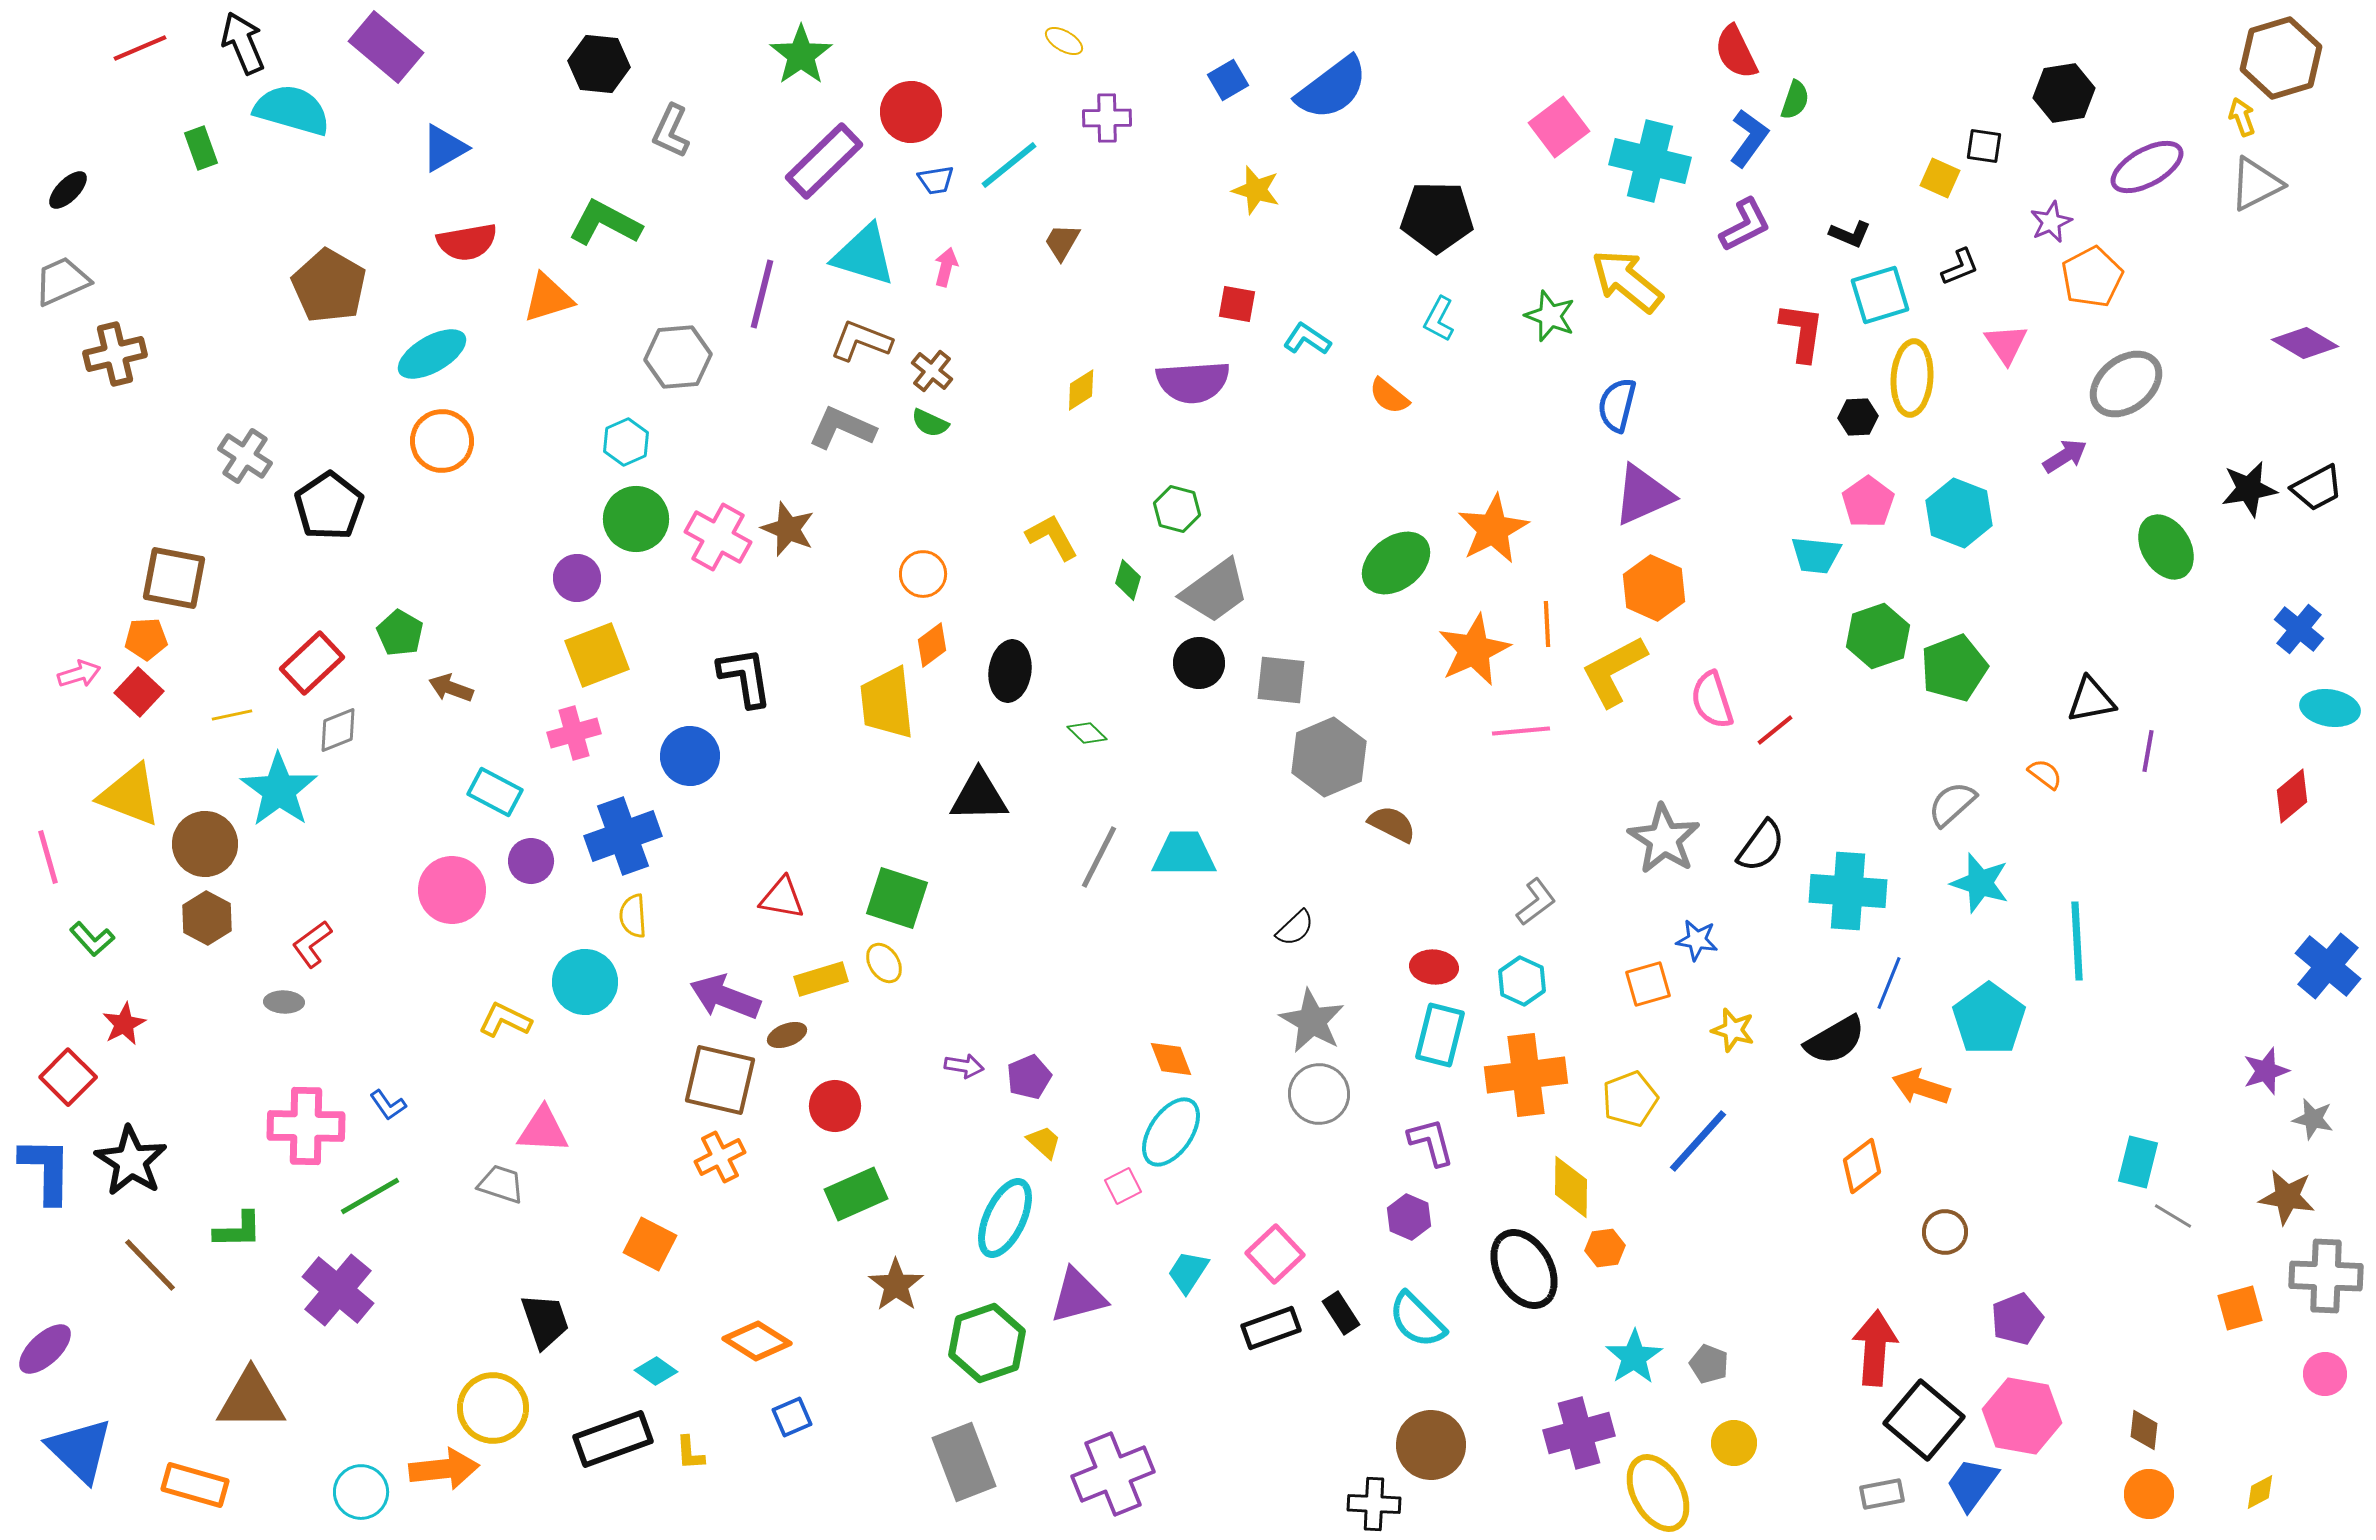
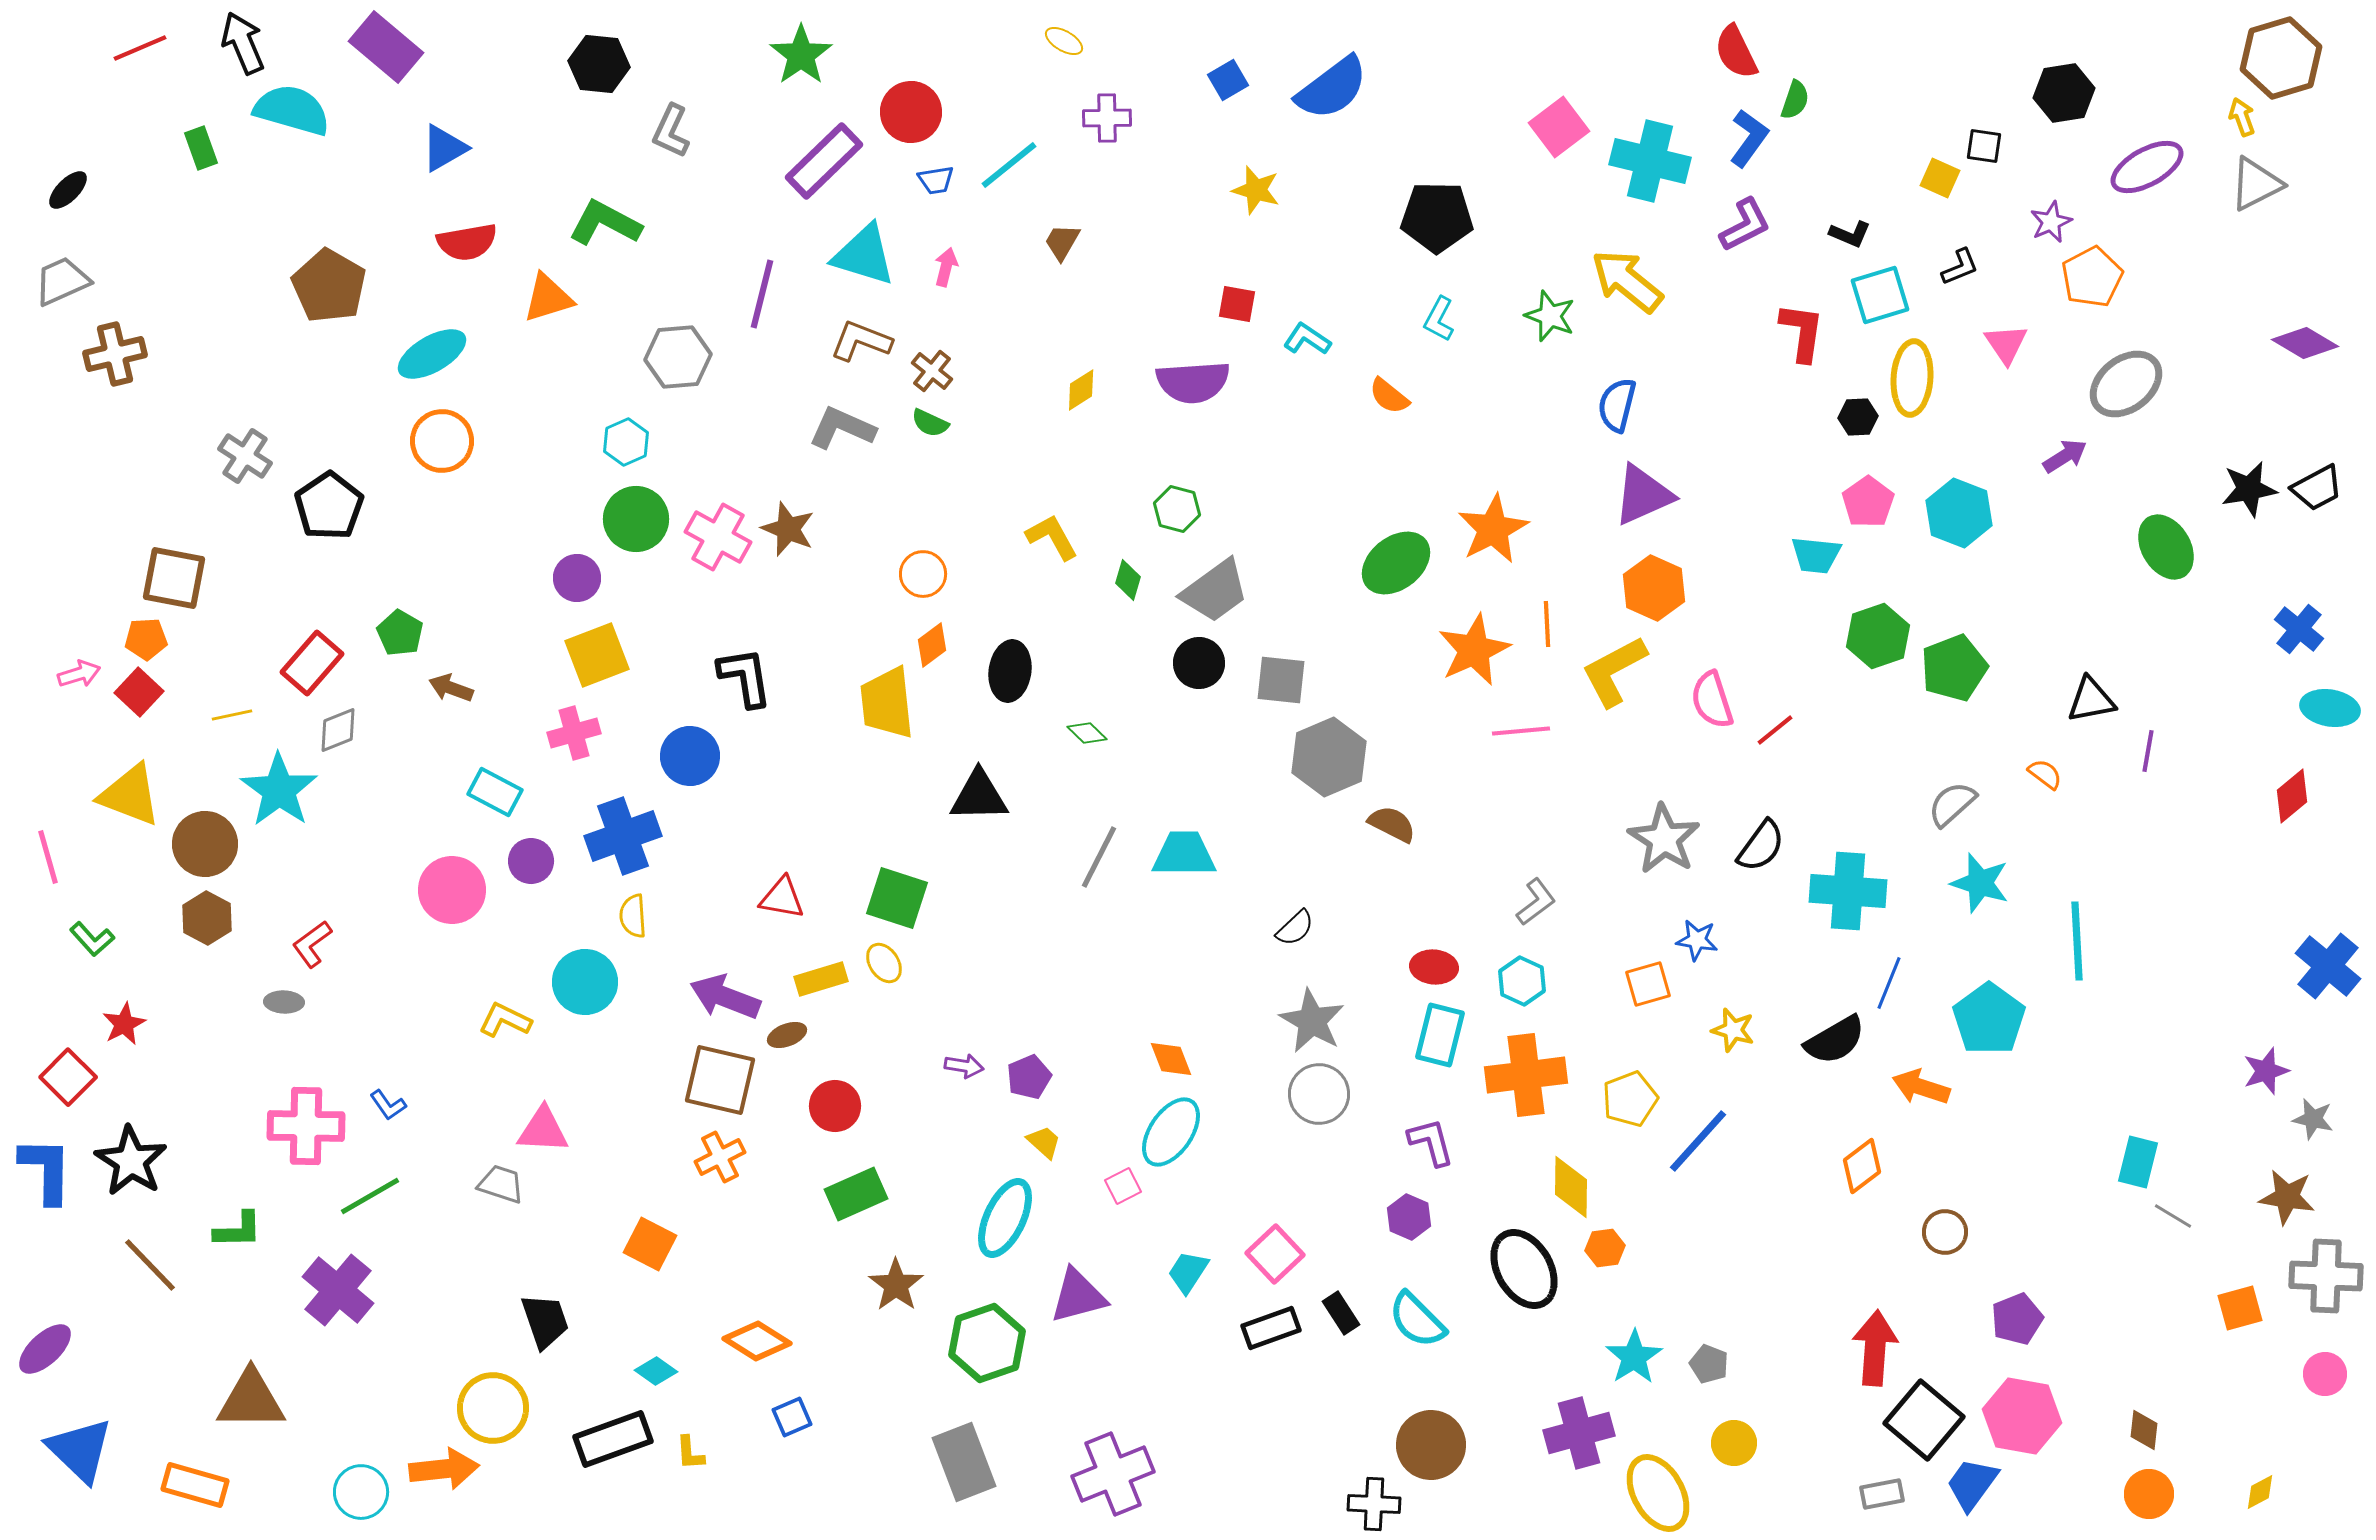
red rectangle at (312, 663): rotated 6 degrees counterclockwise
